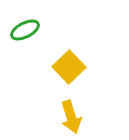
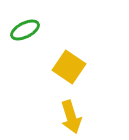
yellow square: rotated 12 degrees counterclockwise
